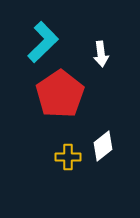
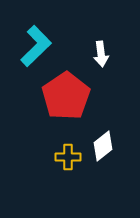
cyan L-shape: moved 7 px left, 4 px down
red pentagon: moved 6 px right, 2 px down
